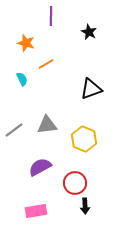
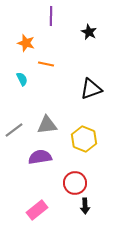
orange line: rotated 42 degrees clockwise
purple semicircle: moved 10 px up; rotated 20 degrees clockwise
pink rectangle: moved 1 px right, 1 px up; rotated 30 degrees counterclockwise
